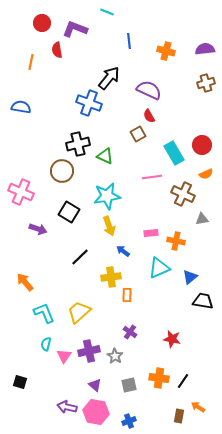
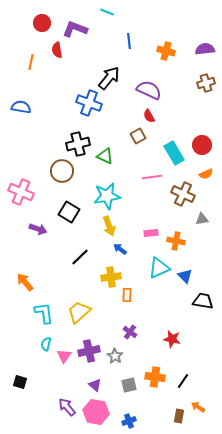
brown square at (138, 134): moved 2 px down
blue arrow at (123, 251): moved 3 px left, 2 px up
blue triangle at (190, 277): moved 5 px left, 1 px up; rotated 35 degrees counterclockwise
cyan L-shape at (44, 313): rotated 15 degrees clockwise
orange cross at (159, 378): moved 4 px left, 1 px up
purple arrow at (67, 407): rotated 36 degrees clockwise
